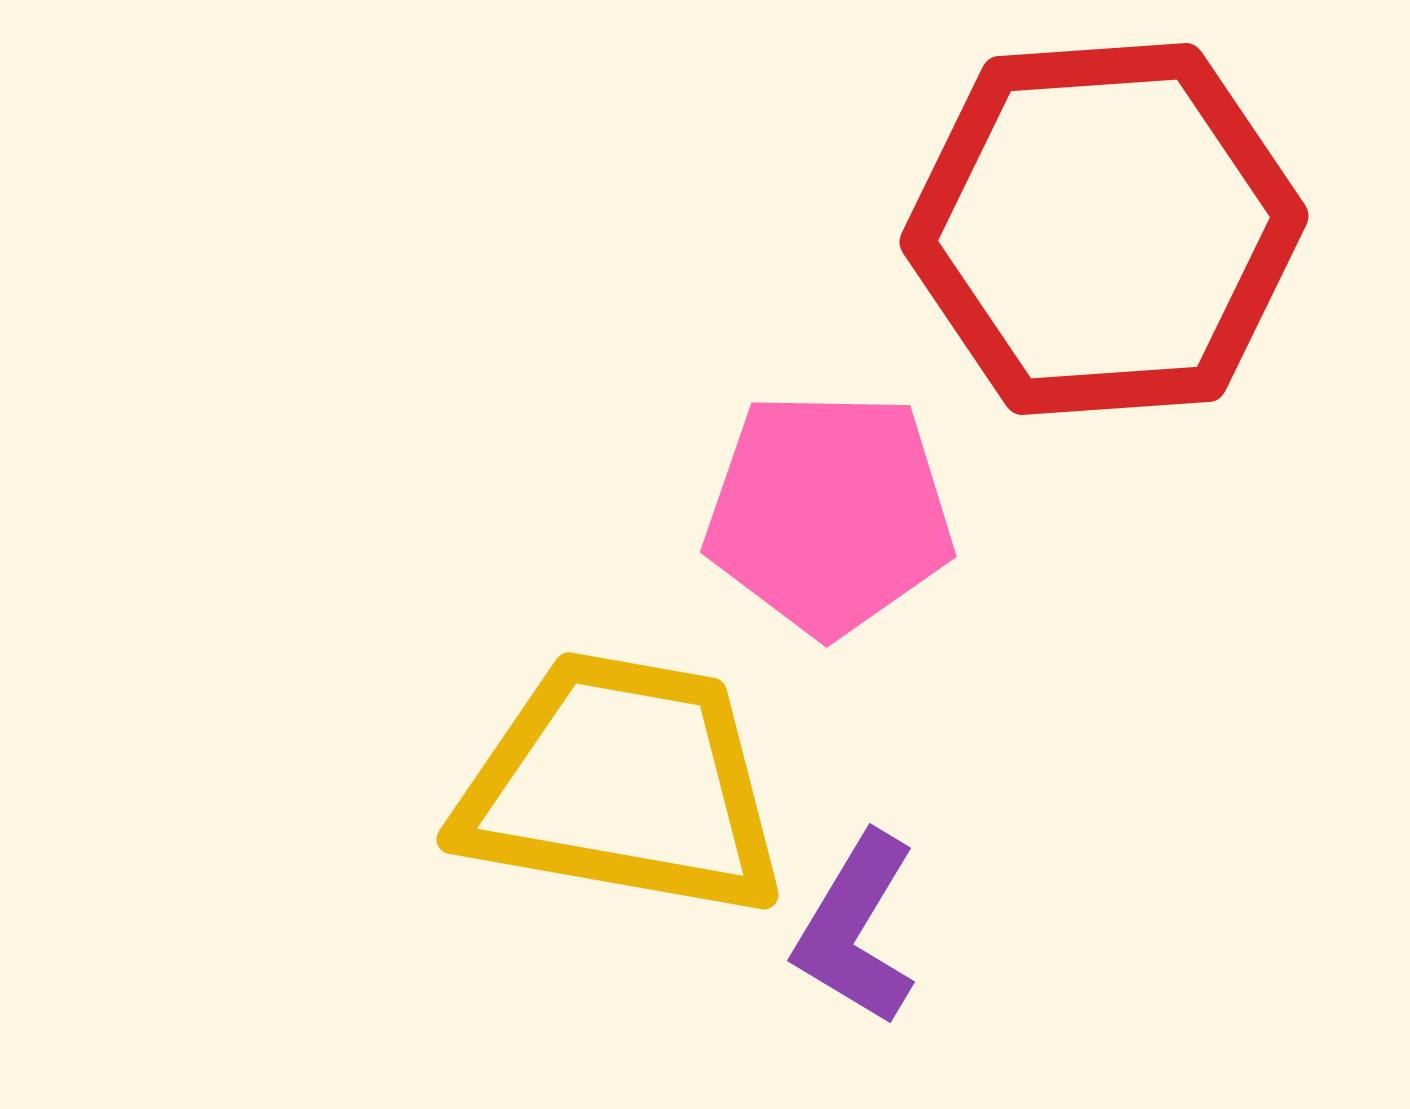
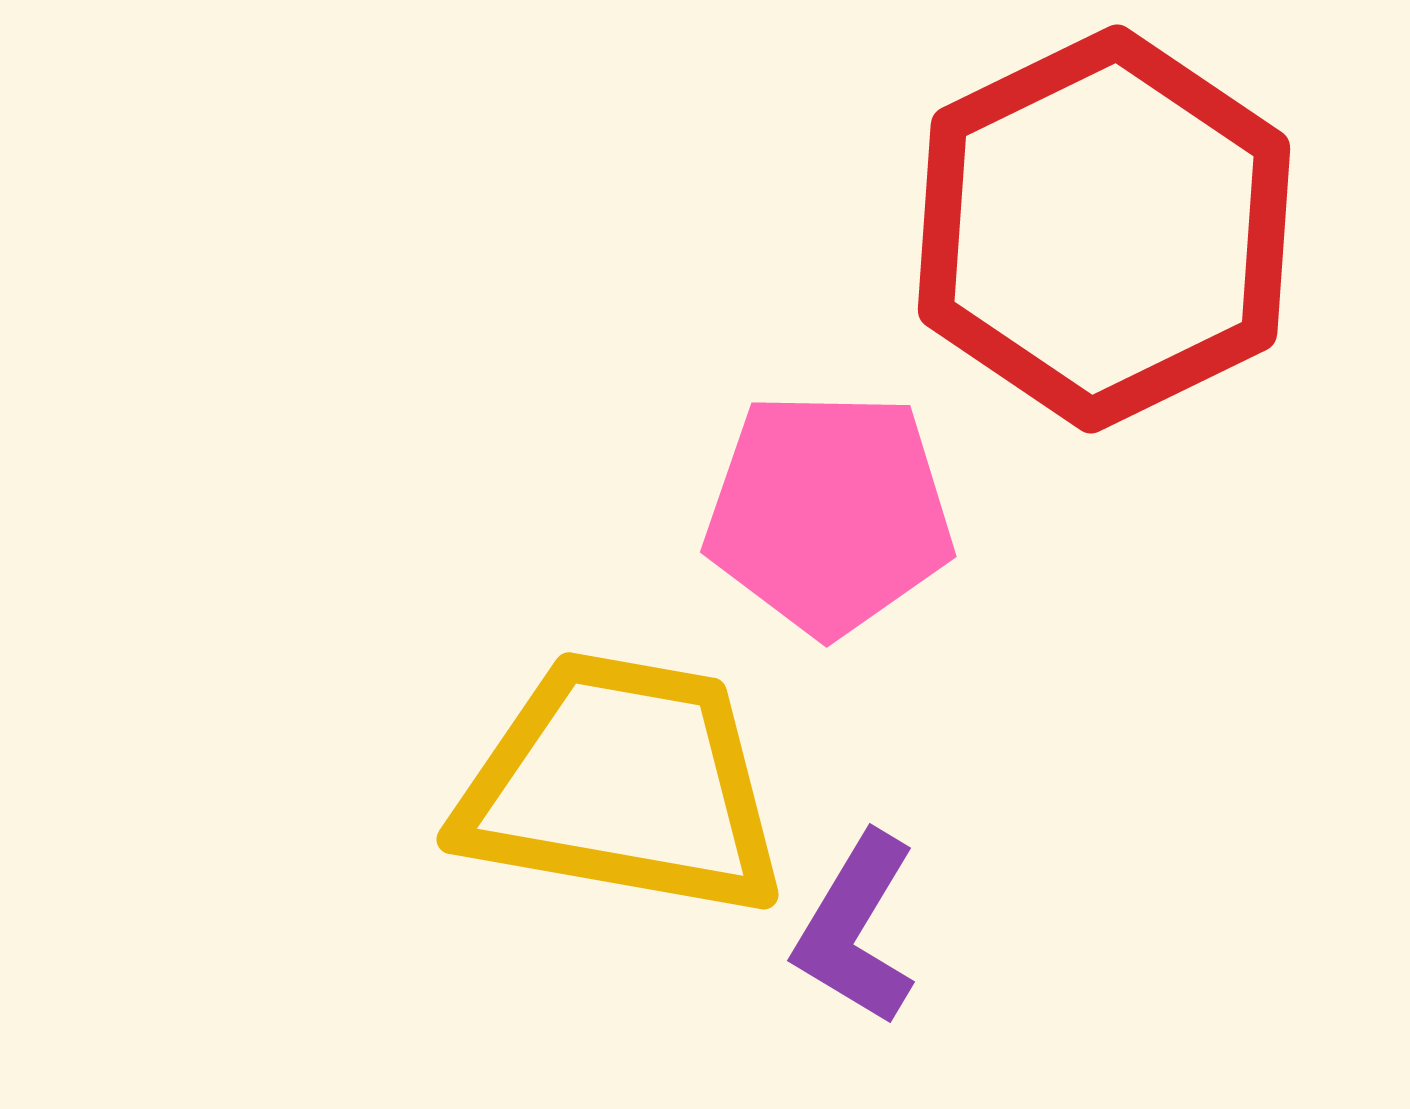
red hexagon: rotated 22 degrees counterclockwise
